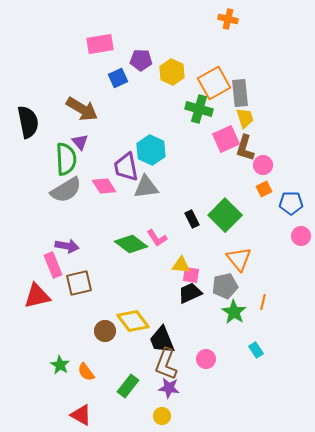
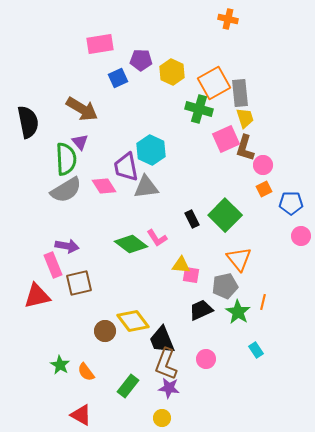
black trapezoid at (190, 293): moved 11 px right, 17 px down
green star at (234, 312): moved 4 px right
yellow circle at (162, 416): moved 2 px down
